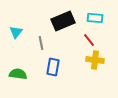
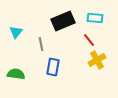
gray line: moved 1 px down
yellow cross: moved 2 px right; rotated 36 degrees counterclockwise
green semicircle: moved 2 px left
